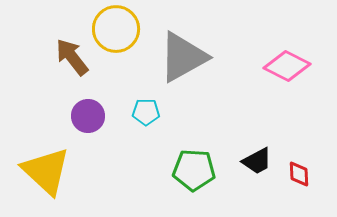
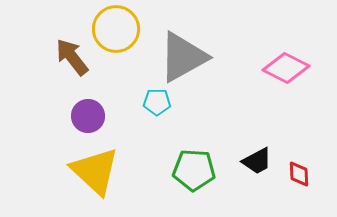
pink diamond: moved 1 px left, 2 px down
cyan pentagon: moved 11 px right, 10 px up
yellow triangle: moved 49 px right
